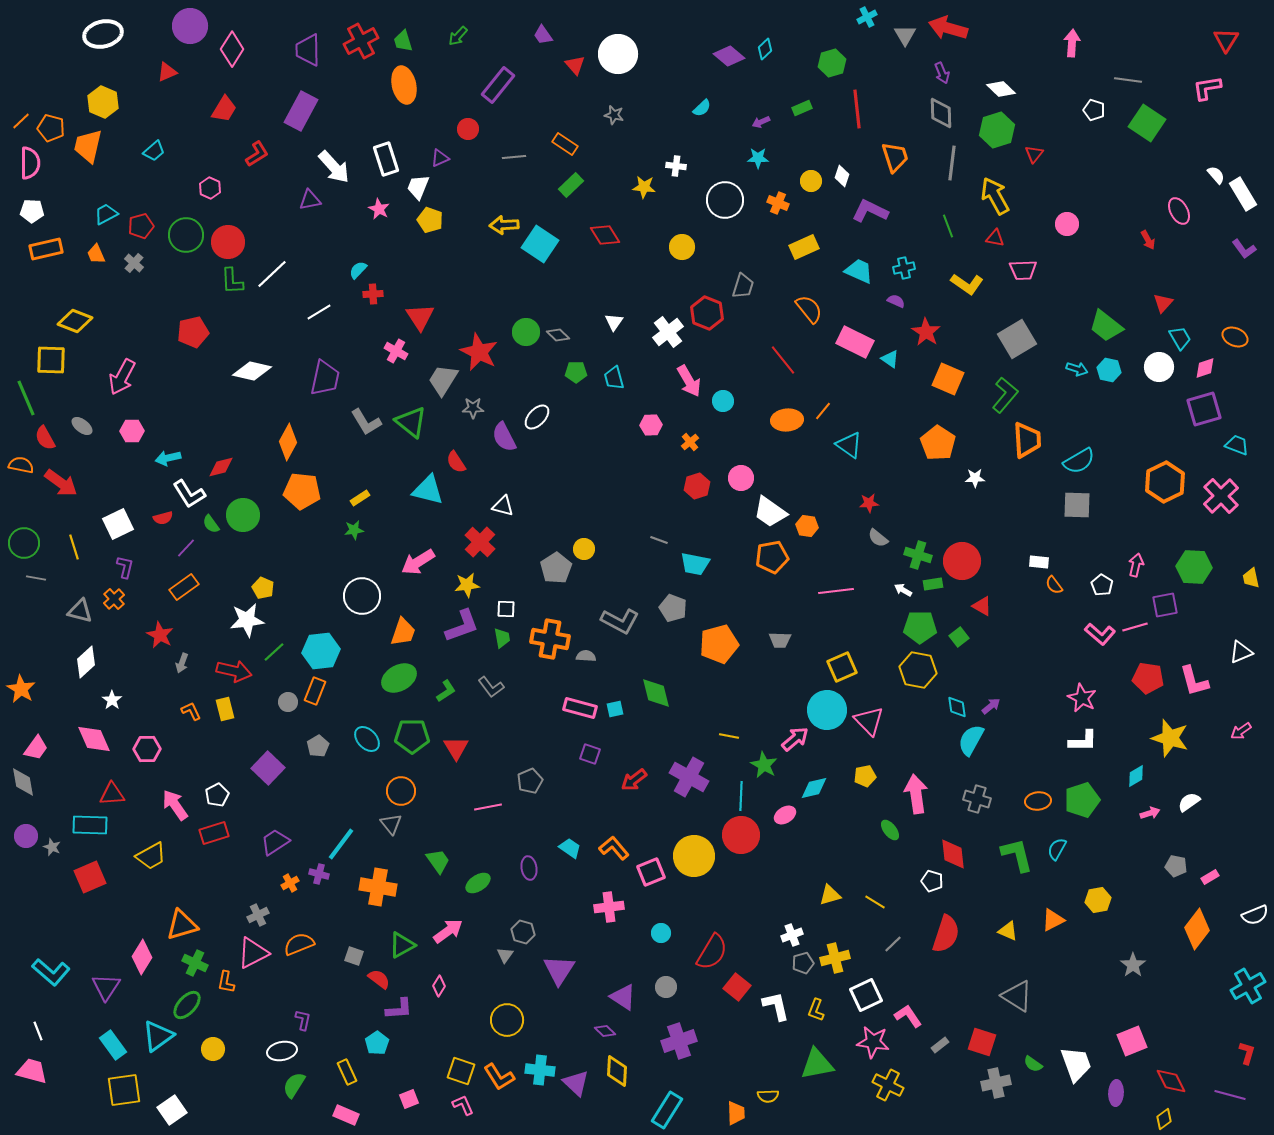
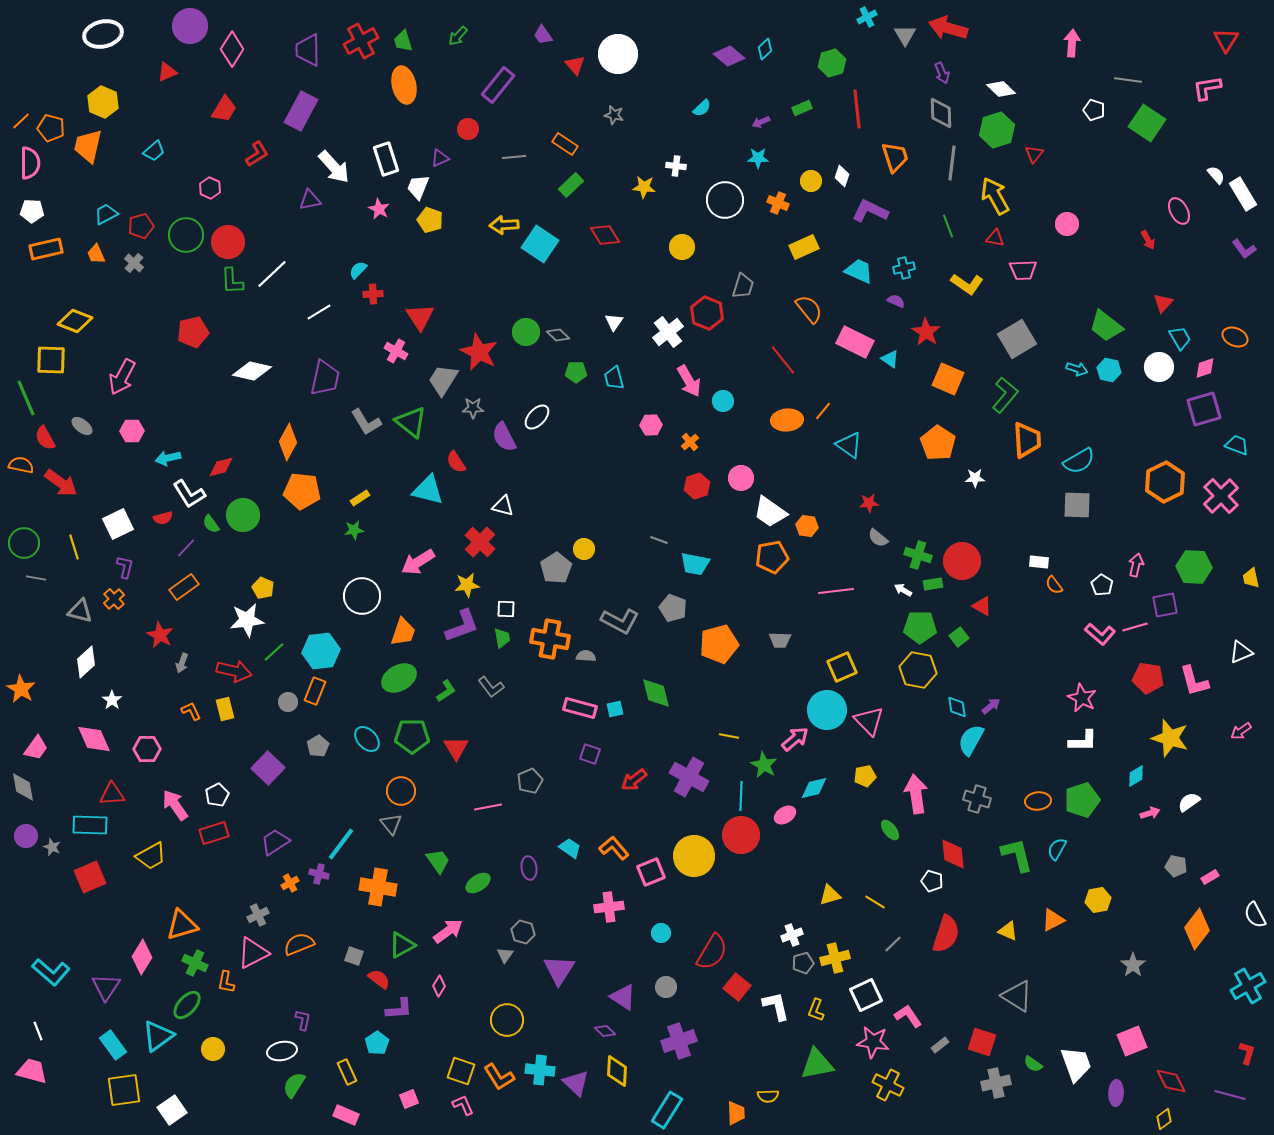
gray diamond at (23, 782): moved 5 px down
white semicircle at (1255, 915): rotated 84 degrees clockwise
